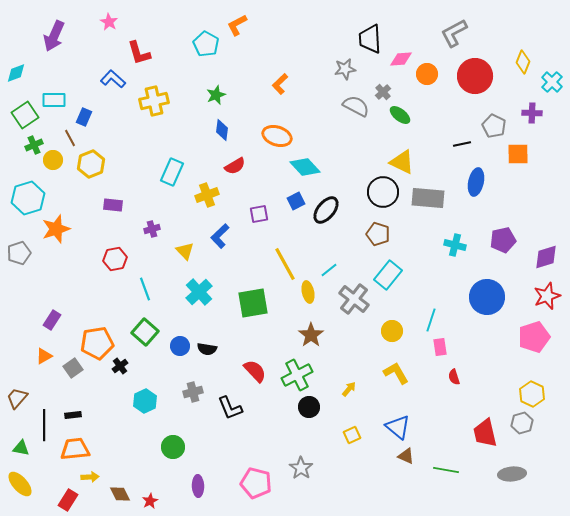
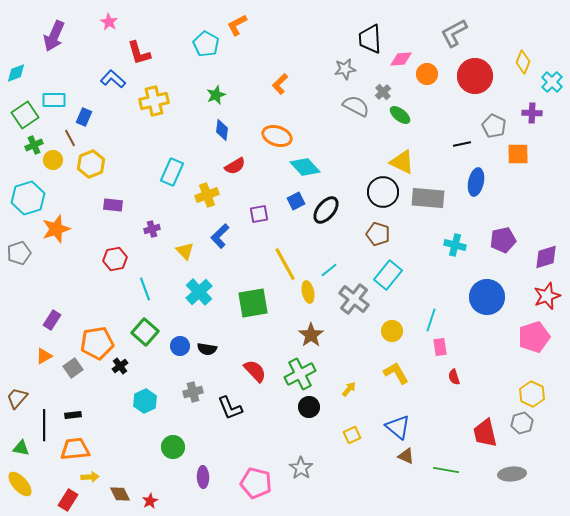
green cross at (297, 375): moved 3 px right, 1 px up
purple ellipse at (198, 486): moved 5 px right, 9 px up
